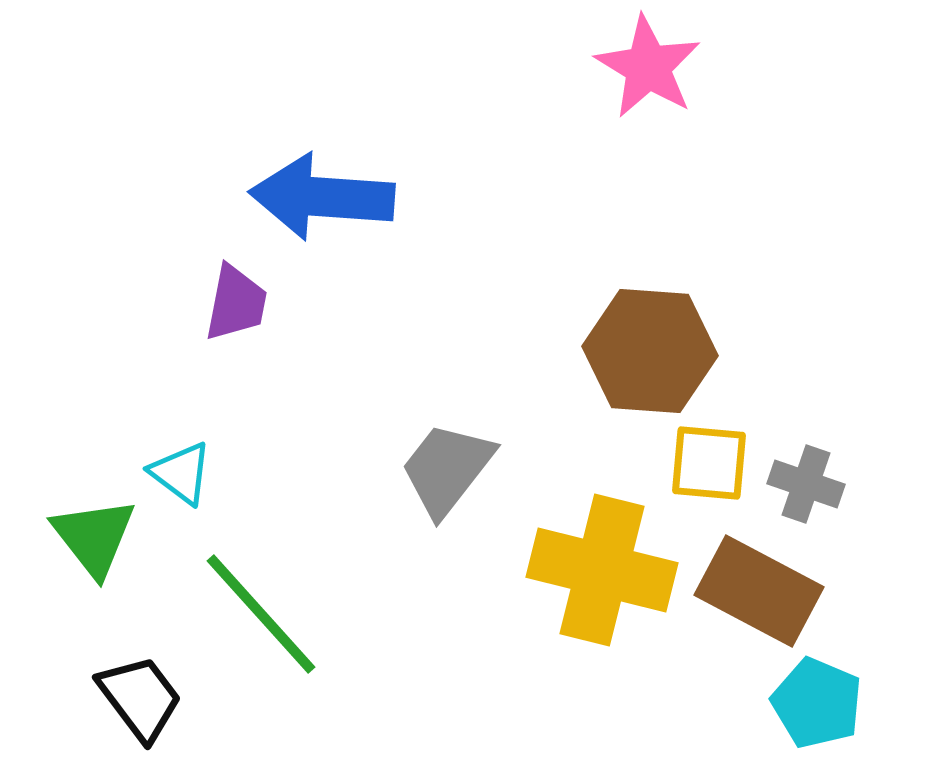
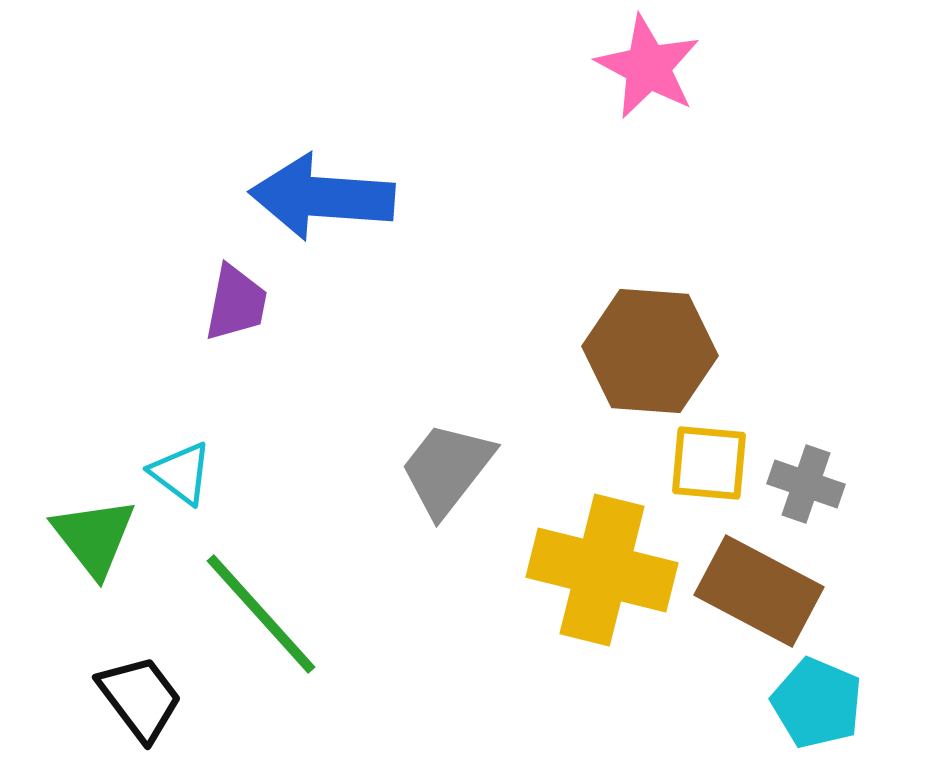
pink star: rotated 3 degrees counterclockwise
